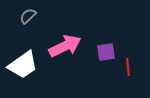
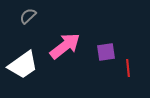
pink arrow: rotated 12 degrees counterclockwise
red line: moved 1 px down
